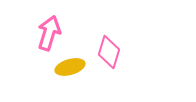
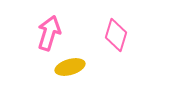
pink diamond: moved 7 px right, 17 px up
